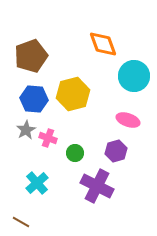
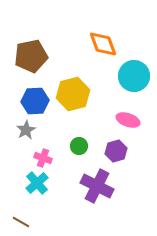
brown pentagon: rotated 8 degrees clockwise
blue hexagon: moved 1 px right, 2 px down; rotated 8 degrees counterclockwise
pink cross: moved 5 px left, 20 px down
green circle: moved 4 px right, 7 px up
